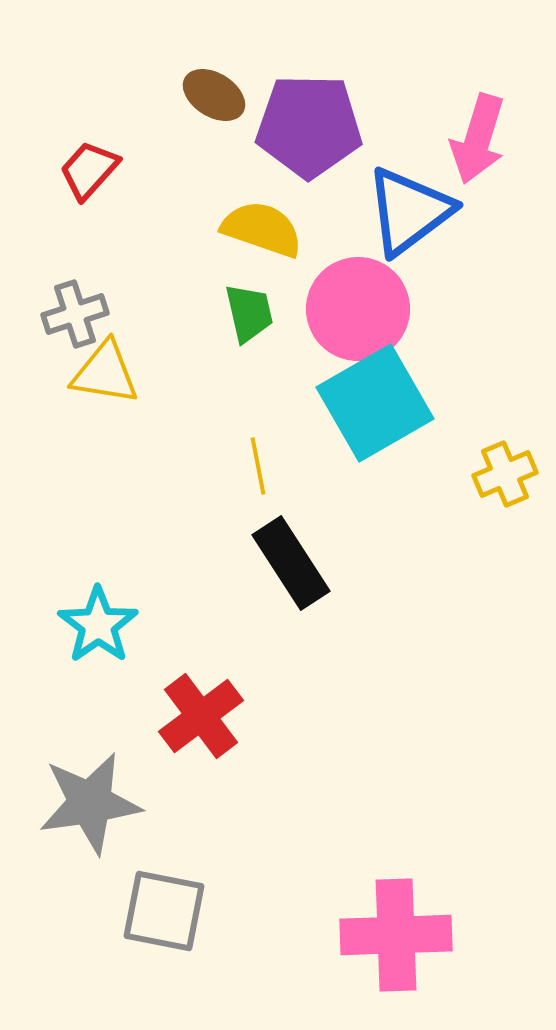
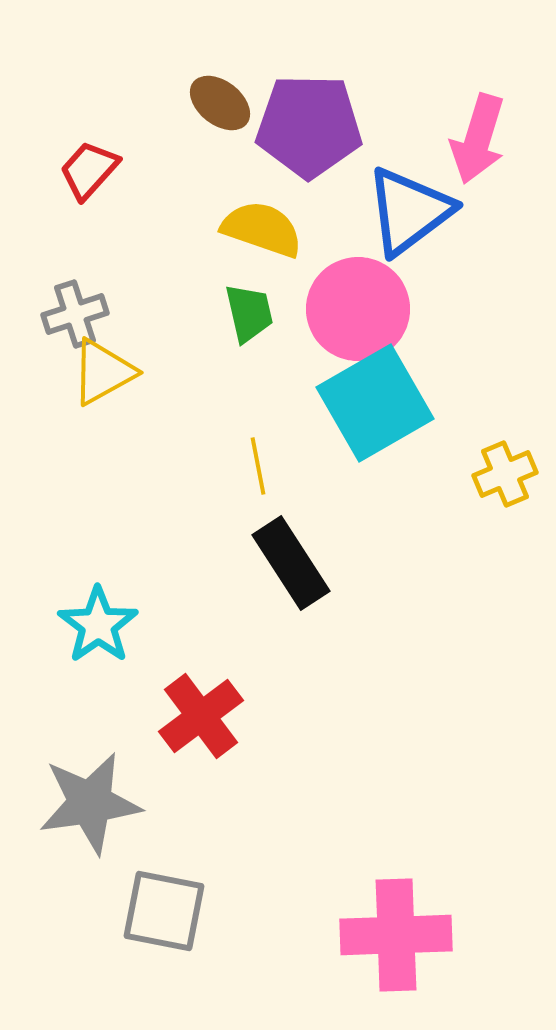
brown ellipse: moved 6 px right, 8 px down; rotated 6 degrees clockwise
yellow triangle: moved 2 px left, 1 px up; rotated 38 degrees counterclockwise
